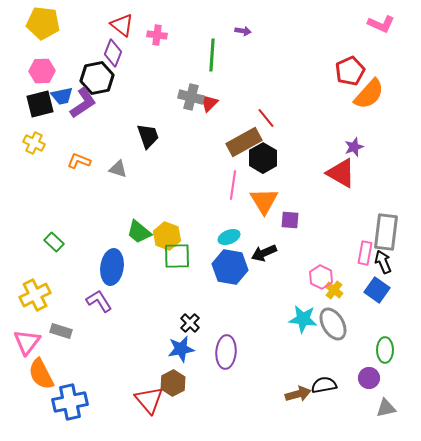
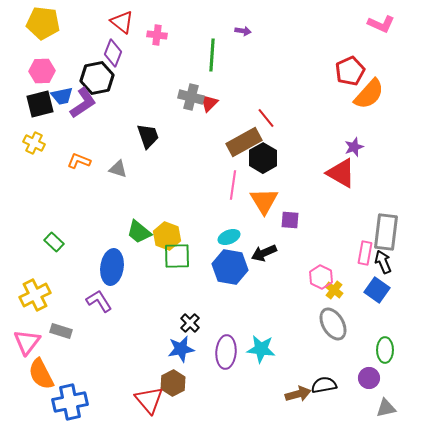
red triangle at (122, 25): moved 3 px up
cyan star at (303, 319): moved 42 px left, 30 px down
